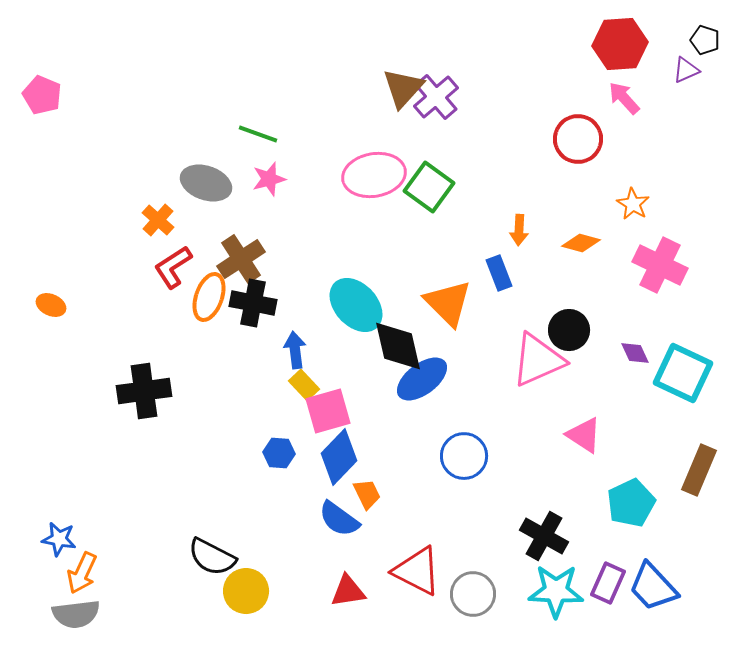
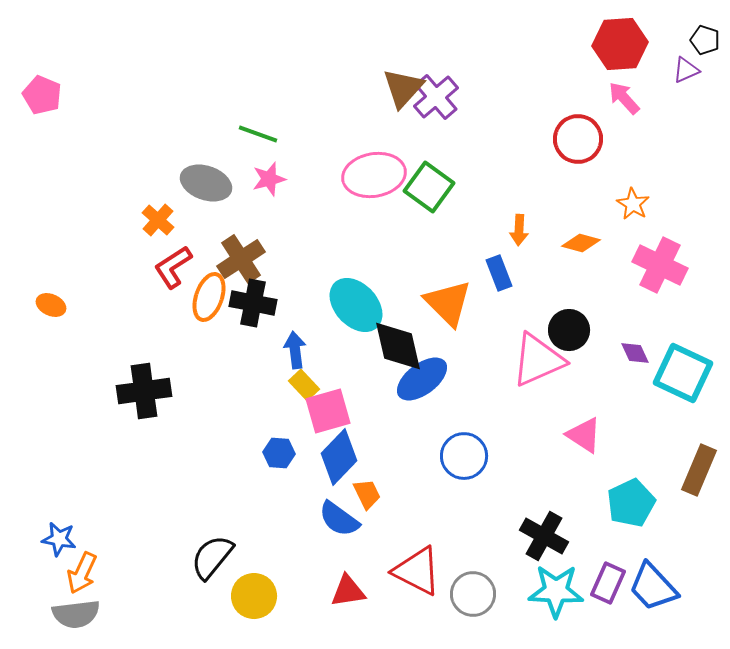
black semicircle at (212, 557): rotated 102 degrees clockwise
yellow circle at (246, 591): moved 8 px right, 5 px down
